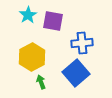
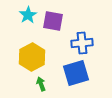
blue square: rotated 24 degrees clockwise
green arrow: moved 2 px down
